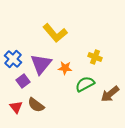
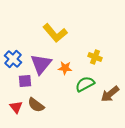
purple square: moved 2 px right; rotated 32 degrees clockwise
